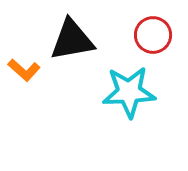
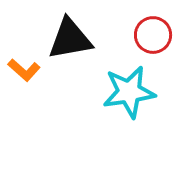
black triangle: moved 2 px left, 1 px up
cyan star: rotated 6 degrees counterclockwise
